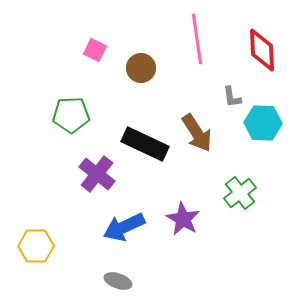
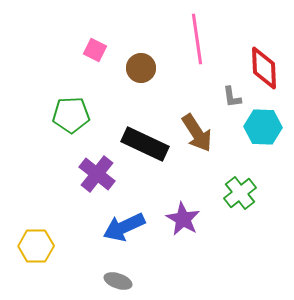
red diamond: moved 2 px right, 18 px down
cyan hexagon: moved 4 px down
